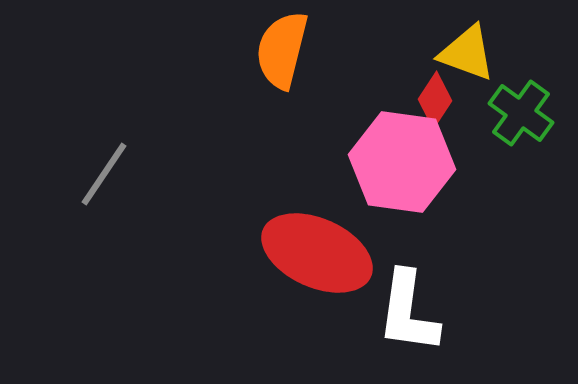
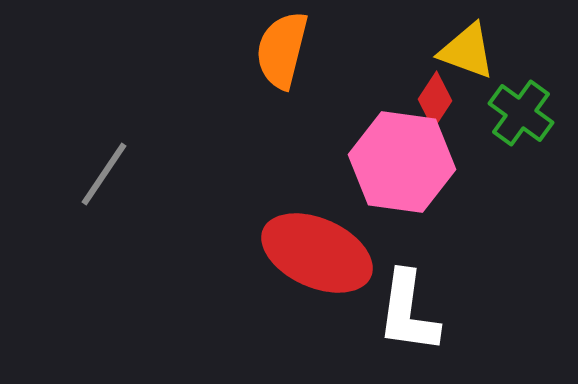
yellow triangle: moved 2 px up
